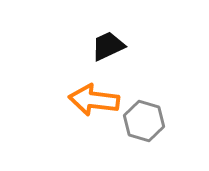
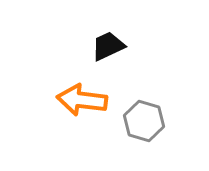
orange arrow: moved 12 px left
